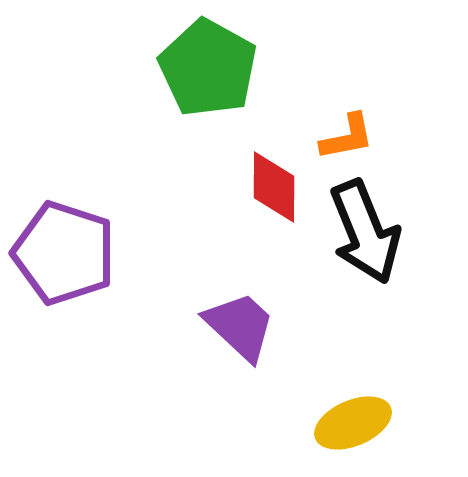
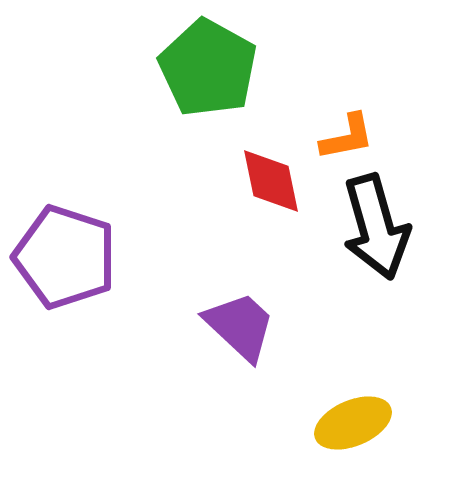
red diamond: moved 3 px left, 6 px up; rotated 12 degrees counterclockwise
black arrow: moved 11 px right, 5 px up; rotated 6 degrees clockwise
purple pentagon: moved 1 px right, 4 px down
